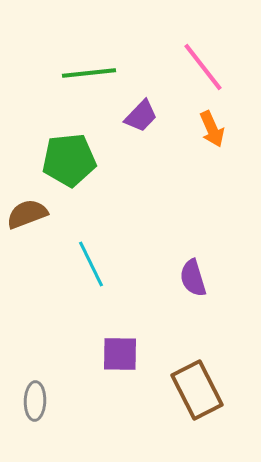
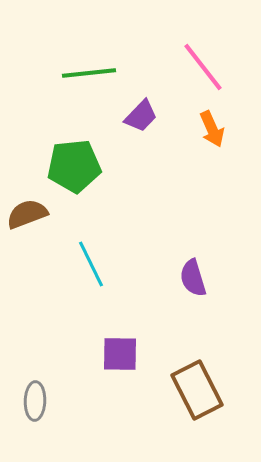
green pentagon: moved 5 px right, 6 px down
